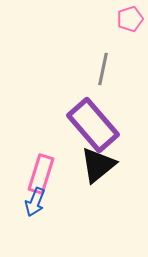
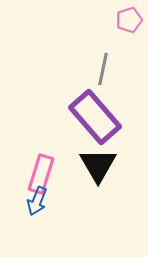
pink pentagon: moved 1 px left, 1 px down
purple rectangle: moved 2 px right, 8 px up
black triangle: rotated 21 degrees counterclockwise
blue arrow: moved 2 px right, 1 px up
